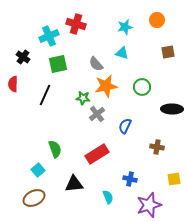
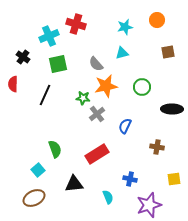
cyan triangle: rotated 32 degrees counterclockwise
